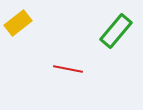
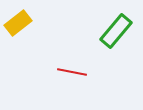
red line: moved 4 px right, 3 px down
